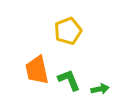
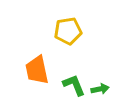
yellow pentagon: rotated 12 degrees clockwise
green L-shape: moved 5 px right, 5 px down
